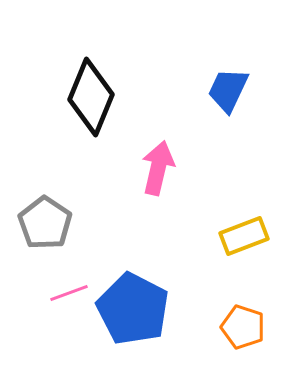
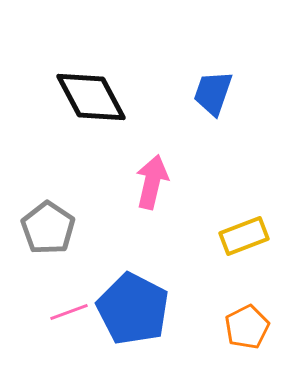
blue trapezoid: moved 15 px left, 3 px down; rotated 6 degrees counterclockwise
black diamond: rotated 50 degrees counterclockwise
pink arrow: moved 6 px left, 14 px down
gray pentagon: moved 3 px right, 5 px down
pink line: moved 19 px down
orange pentagon: moved 4 px right; rotated 27 degrees clockwise
